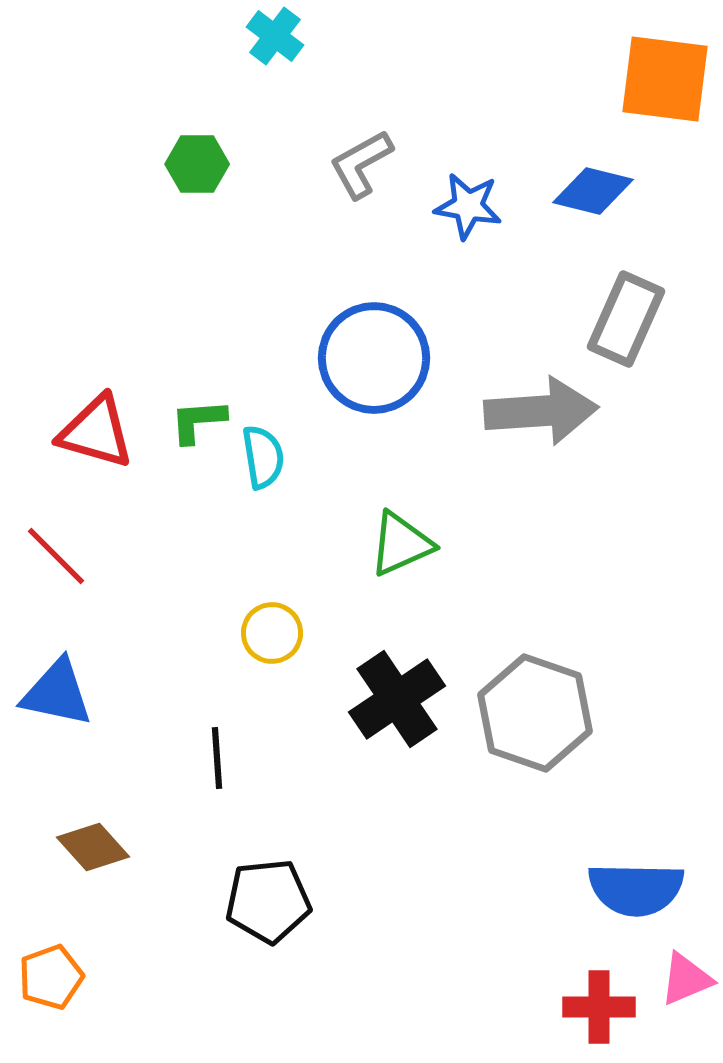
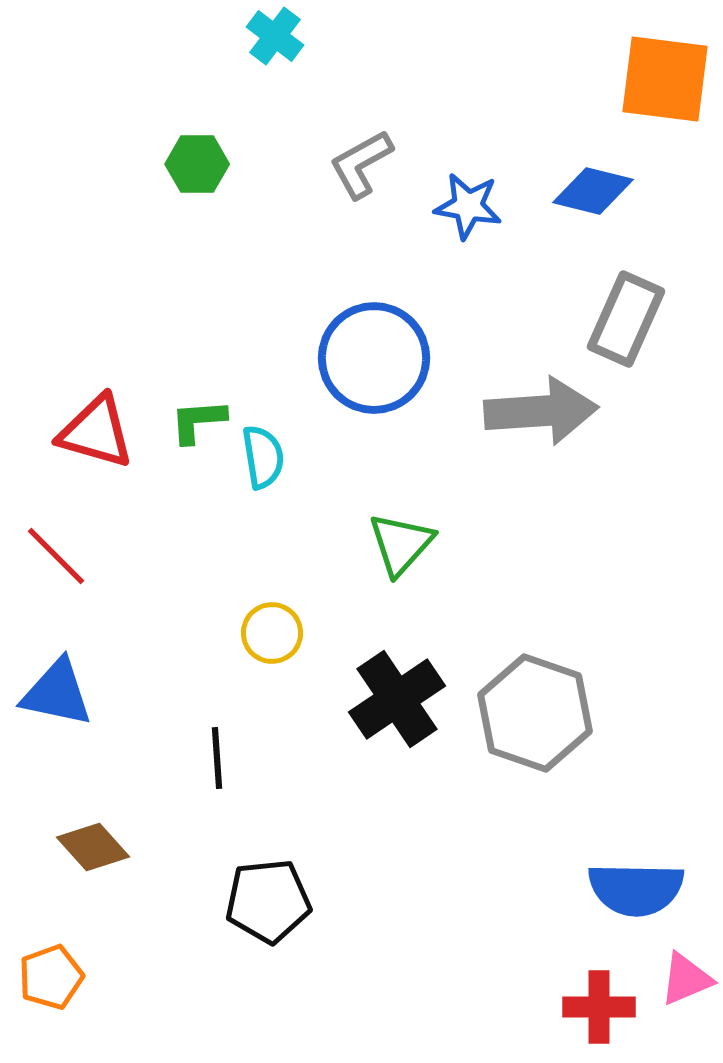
green triangle: rotated 24 degrees counterclockwise
